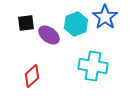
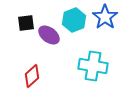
cyan hexagon: moved 2 px left, 4 px up
